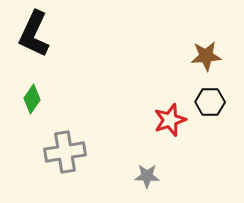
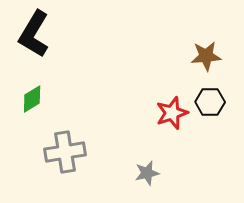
black L-shape: rotated 6 degrees clockwise
green diamond: rotated 24 degrees clockwise
red star: moved 2 px right, 7 px up
gray star: moved 3 px up; rotated 15 degrees counterclockwise
